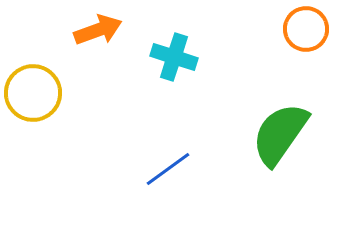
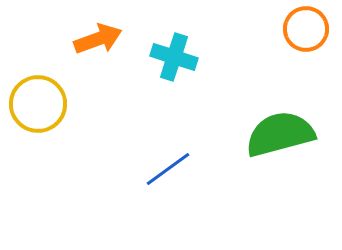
orange arrow: moved 9 px down
yellow circle: moved 5 px right, 11 px down
green semicircle: rotated 40 degrees clockwise
